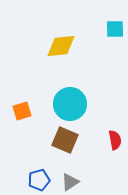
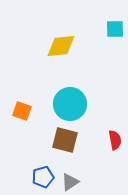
orange square: rotated 36 degrees clockwise
brown square: rotated 8 degrees counterclockwise
blue pentagon: moved 4 px right, 3 px up
